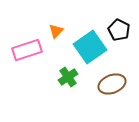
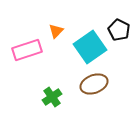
green cross: moved 16 px left, 20 px down
brown ellipse: moved 18 px left
